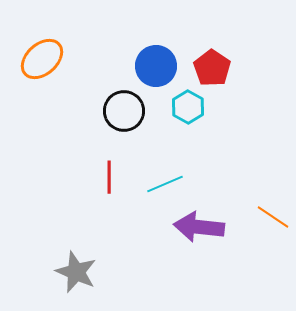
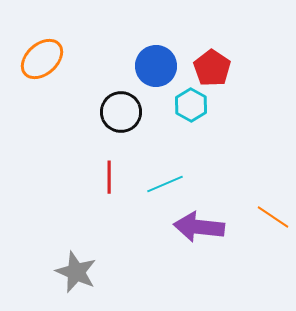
cyan hexagon: moved 3 px right, 2 px up
black circle: moved 3 px left, 1 px down
